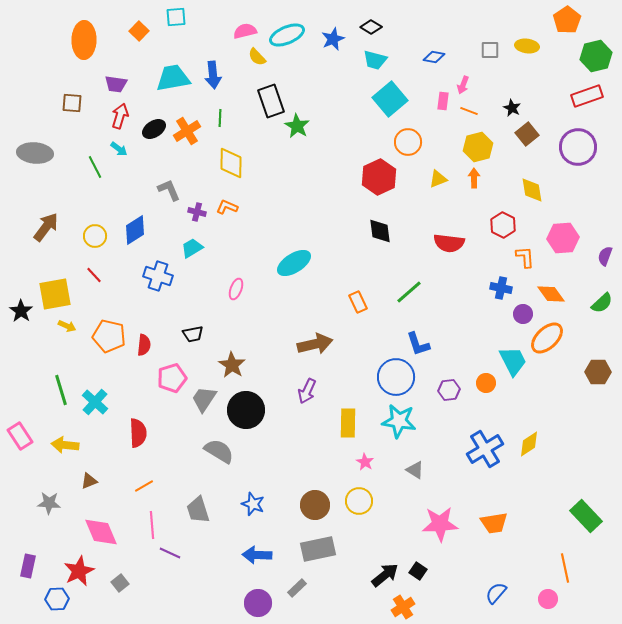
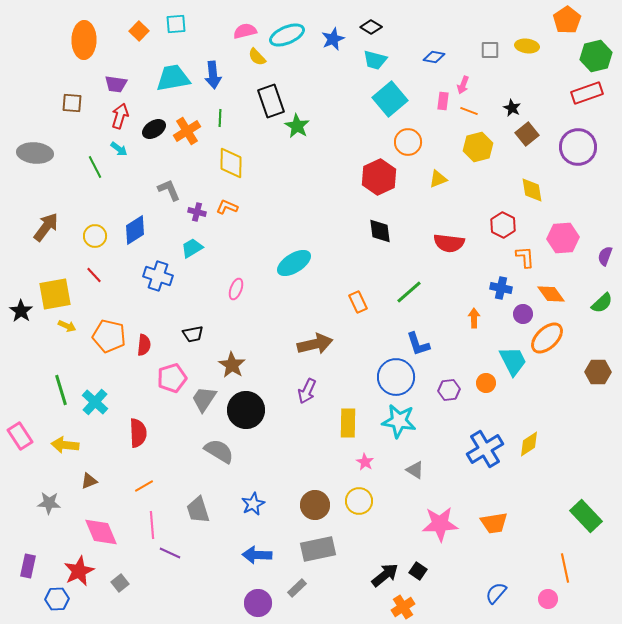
cyan square at (176, 17): moved 7 px down
red rectangle at (587, 96): moved 3 px up
orange arrow at (474, 178): moved 140 px down
blue star at (253, 504): rotated 25 degrees clockwise
